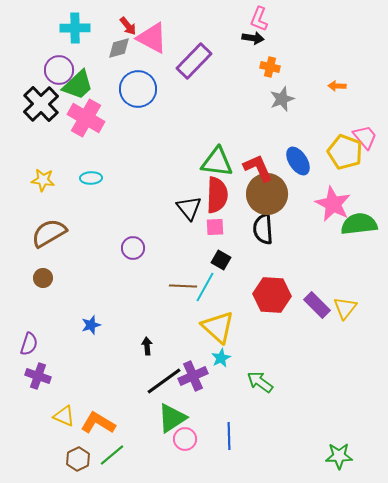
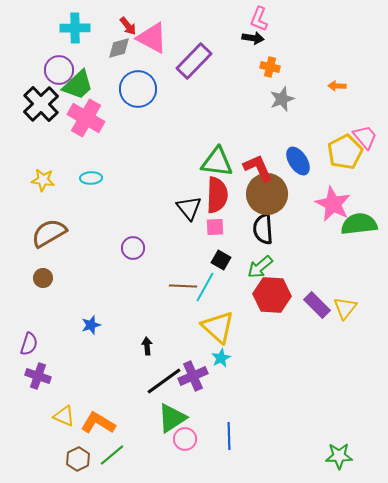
yellow pentagon at (345, 152): rotated 24 degrees clockwise
green arrow at (260, 382): moved 115 px up; rotated 76 degrees counterclockwise
